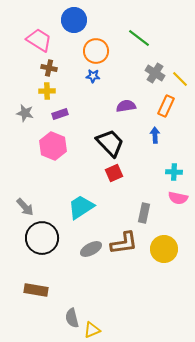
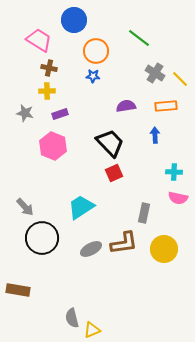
orange rectangle: rotated 60 degrees clockwise
brown rectangle: moved 18 px left
